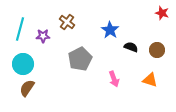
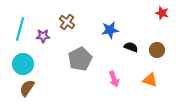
blue star: rotated 30 degrees clockwise
